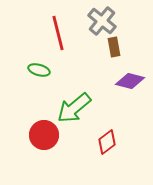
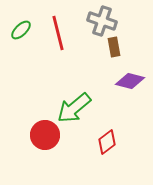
gray cross: rotated 20 degrees counterclockwise
green ellipse: moved 18 px left, 40 px up; rotated 60 degrees counterclockwise
red circle: moved 1 px right
